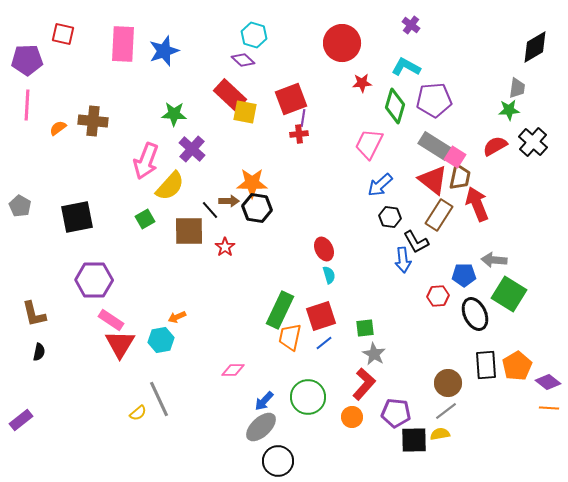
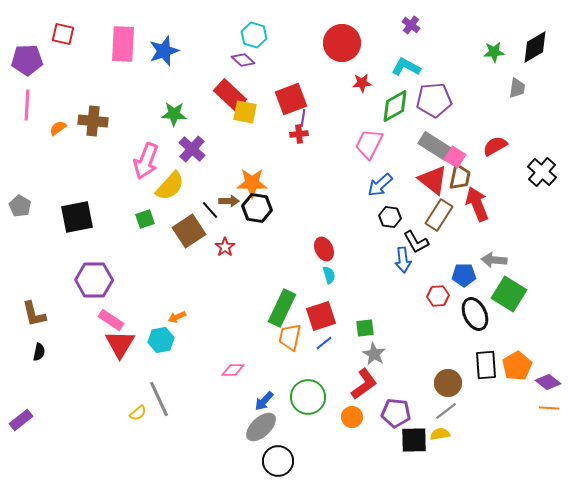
green diamond at (395, 106): rotated 44 degrees clockwise
green star at (509, 110): moved 15 px left, 58 px up
black cross at (533, 142): moved 9 px right, 30 px down
green square at (145, 219): rotated 12 degrees clockwise
brown square at (189, 231): rotated 32 degrees counterclockwise
green rectangle at (280, 310): moved 2 px right, 2 px up
red L-shape at (364, 384): rotated 12 degrees clockwise
